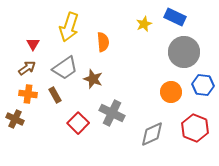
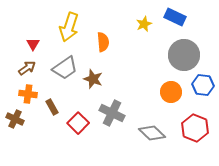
gray circle: moved 3 px down
brown rectangle: moved 3 px left, 12 px down
gray diamond: moved 1 px up; rotated 68 degrees clockwise
